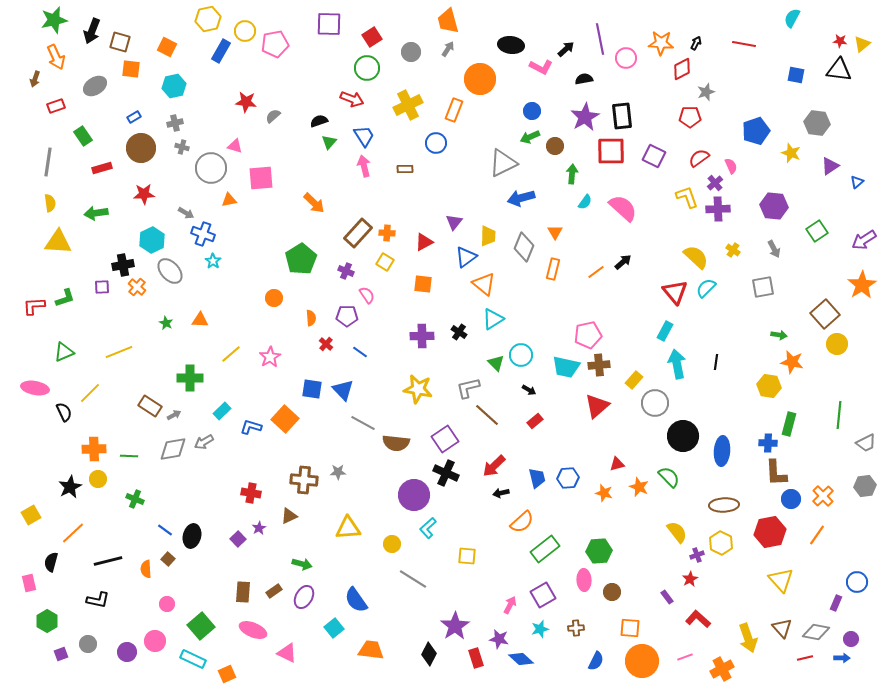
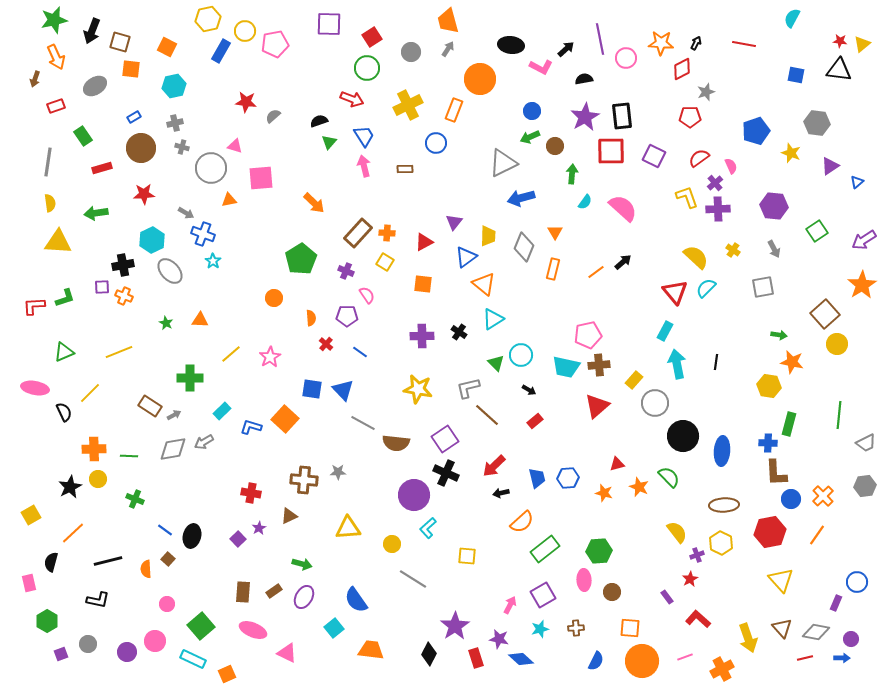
orange cross at (137, 287): moved 13 px left, 9 px down; rotated 18 degrees counterclockwise
